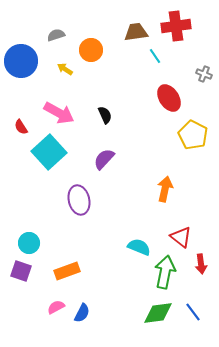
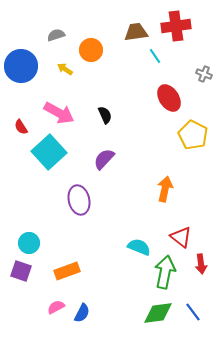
blue circle: moved 5 px down
